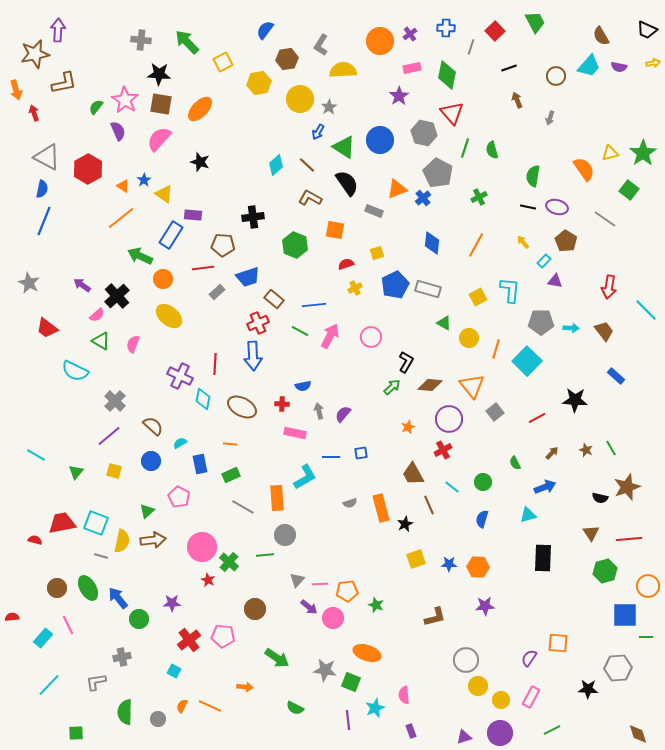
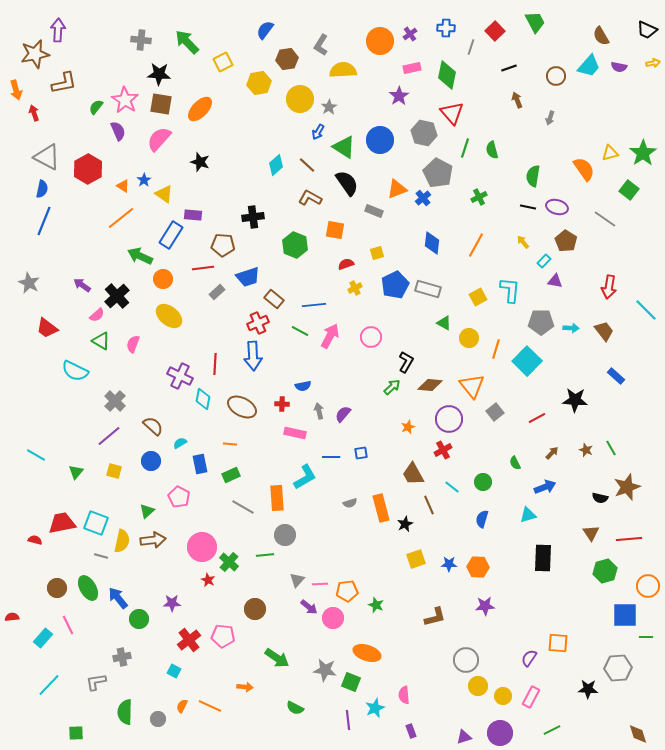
yellow circle at (501, 700): moved 2 px right, 4 px up
